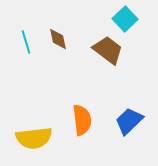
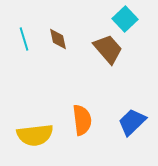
cyan line: moved 2 px left, 3 px up
brown trapezoid: moved 1 px up; rotated 12 degrees clockwise
blue trapezoid: moved 3 px right, 1 px down
yellow semicircle: moved 1 px right, 3 px up
